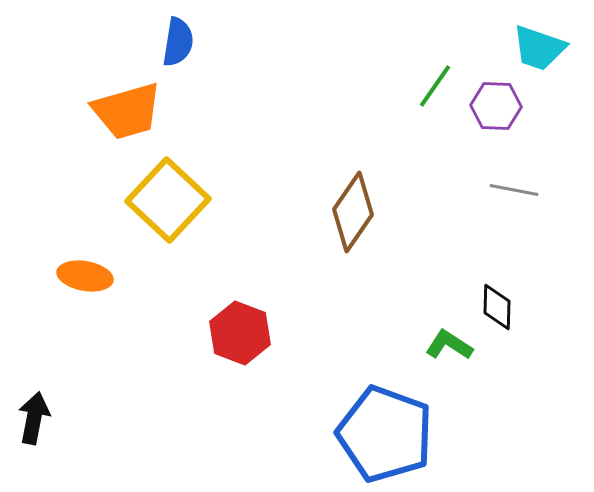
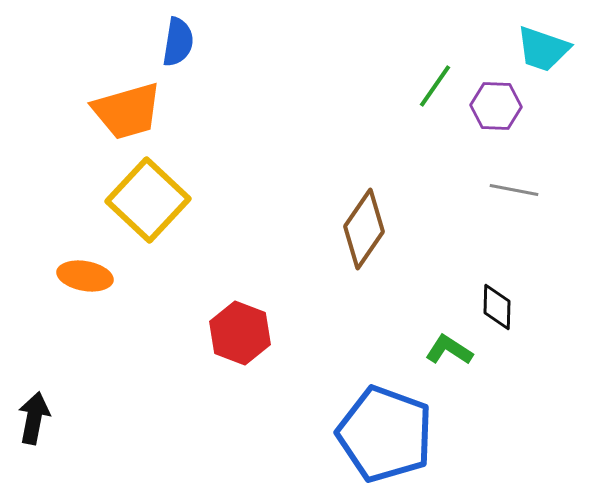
cyan trapezoid: moved 4 px right, 1 px down
yellow square: moved 20 px left
brown diamond: moved 11 px right, 17 px down
green L-shape: moved 5 px down
